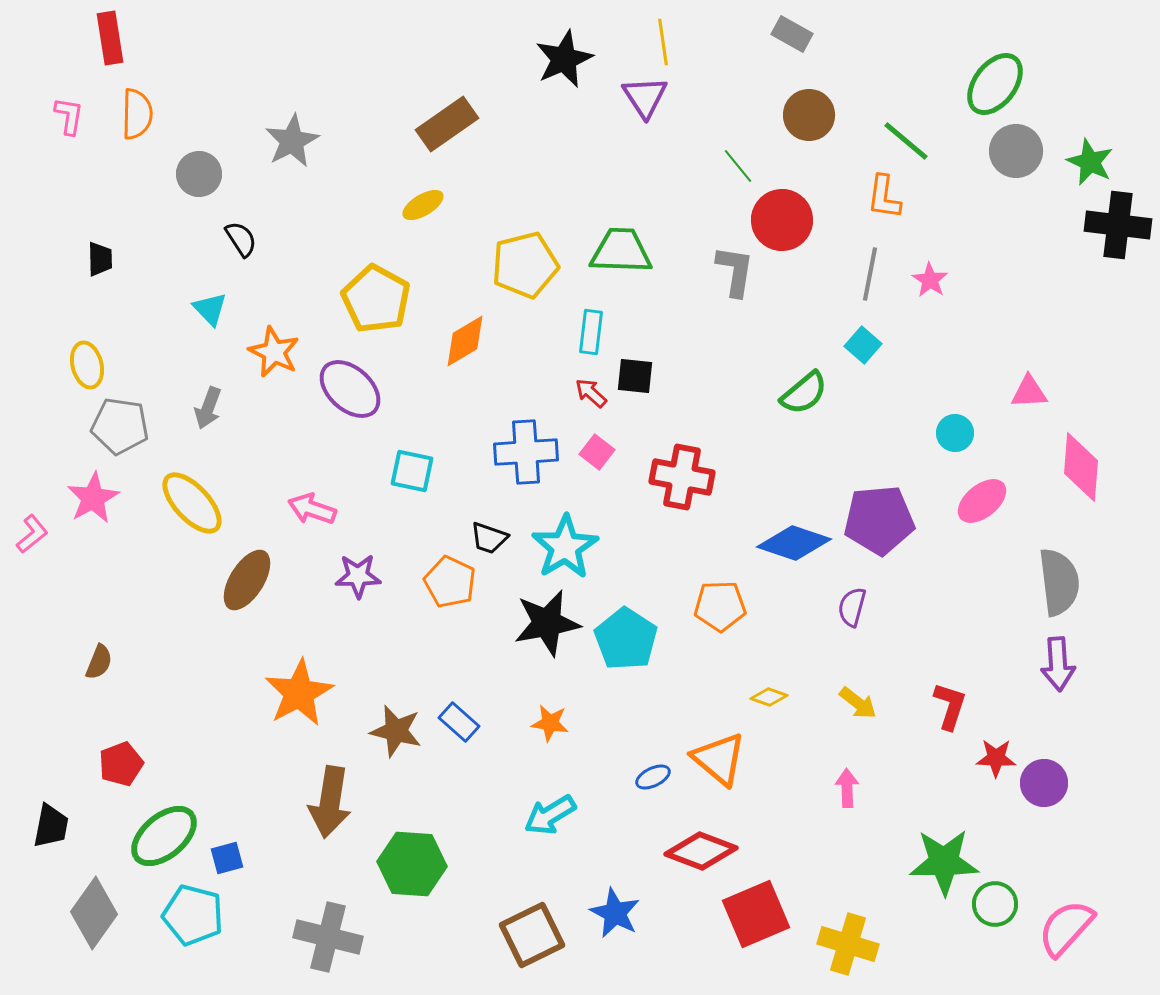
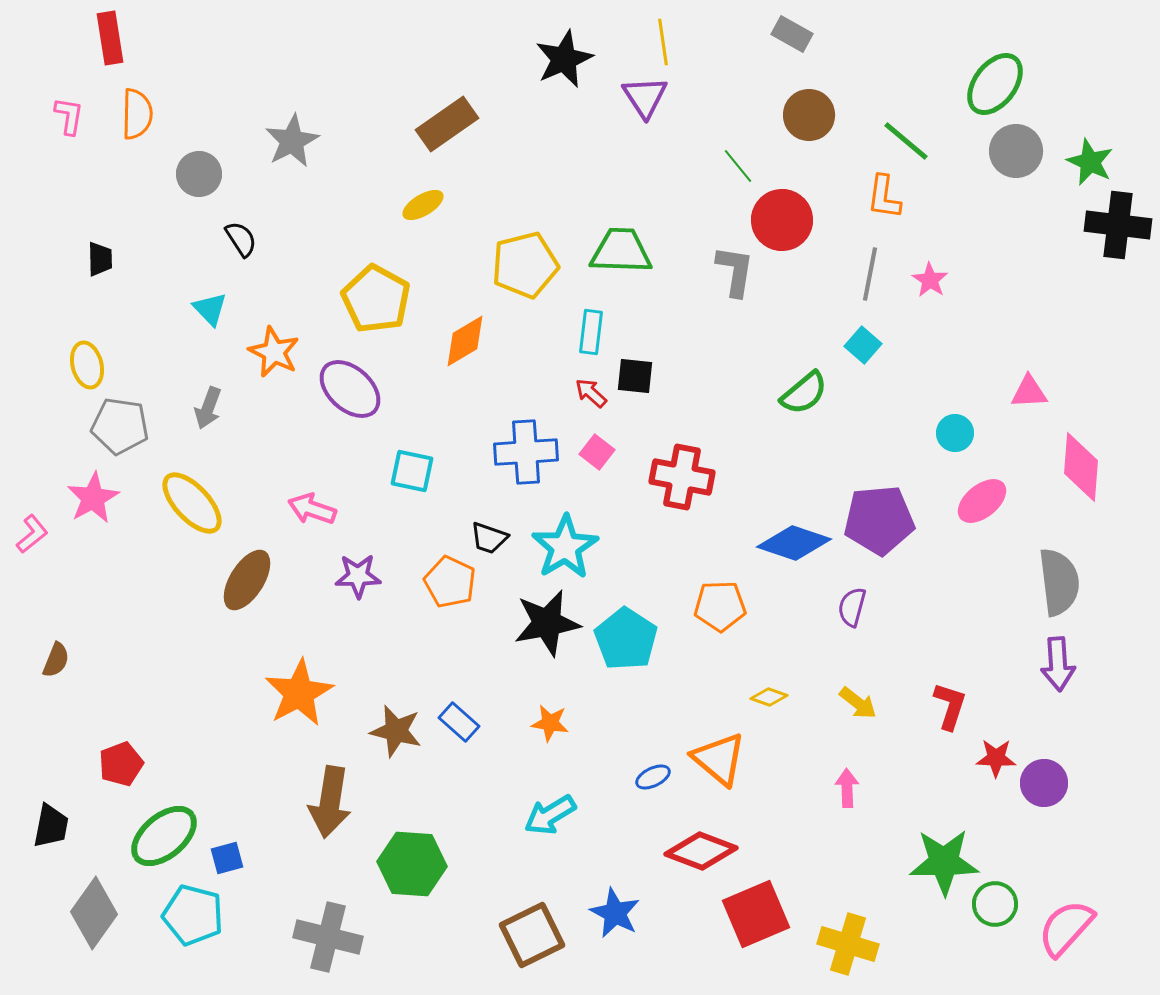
brown semicircle at (99, 662): moved 43 px left, 2 px up
